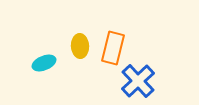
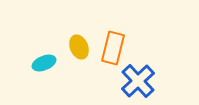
yellow ellipse: moved 1 px left, 1 px down; rotated 20 degrees counterclockwise
